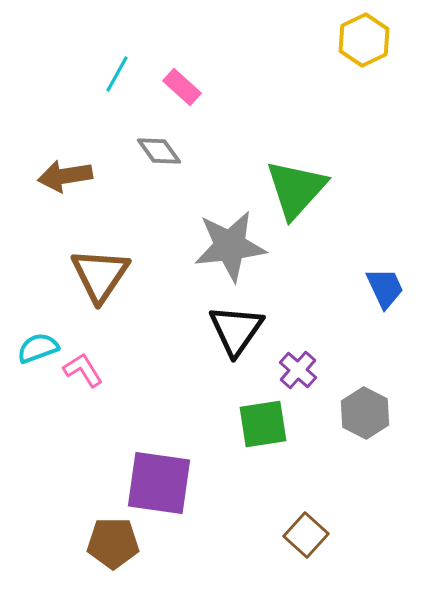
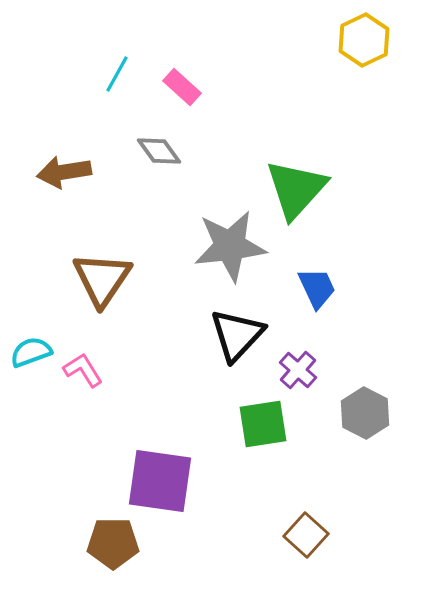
brown arrow: moved 1 px left, 4 px up
brown triangle: moved 2 px right, 4 px down
blue trapezoid: moved 68 px left
black triangle: moved 1 px right, 5 px down; rotated 8 degrees clockwise
cyan semicircle: moved 7 px left, 4 px down
purple square: moved 1 px right, 2 px up
